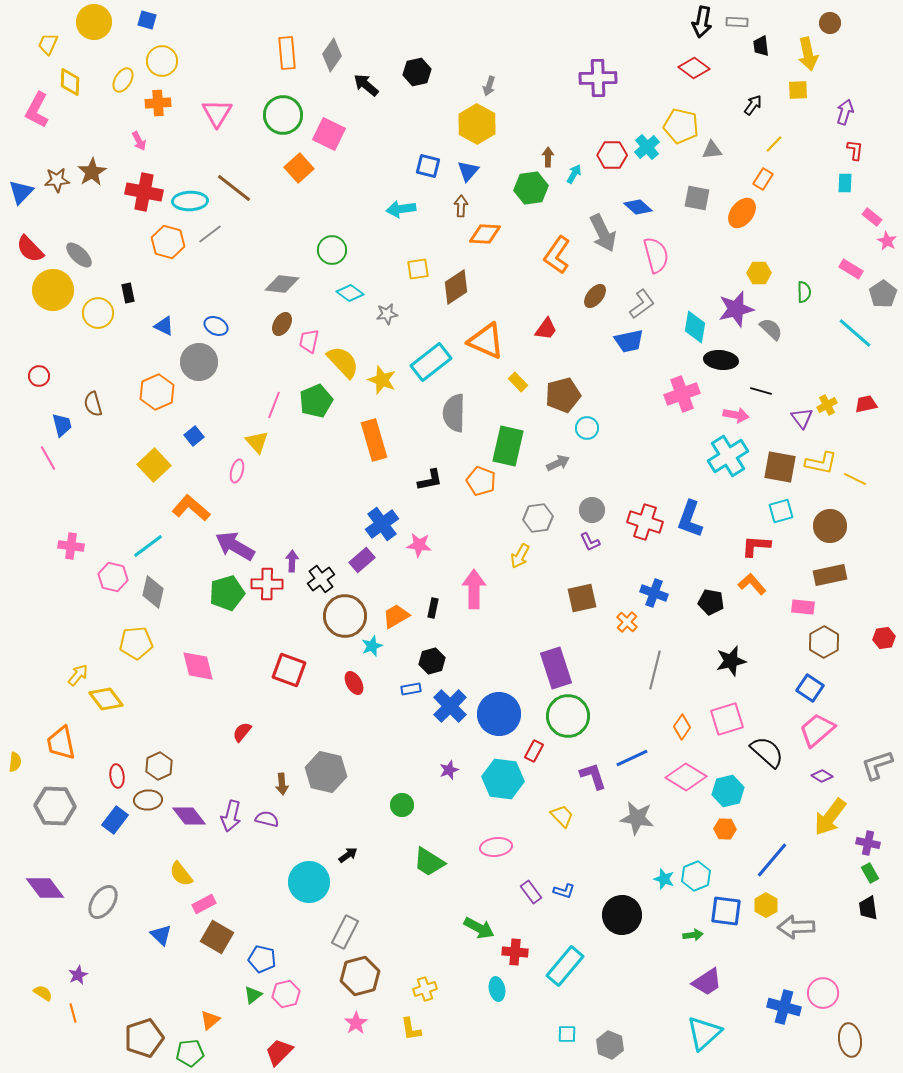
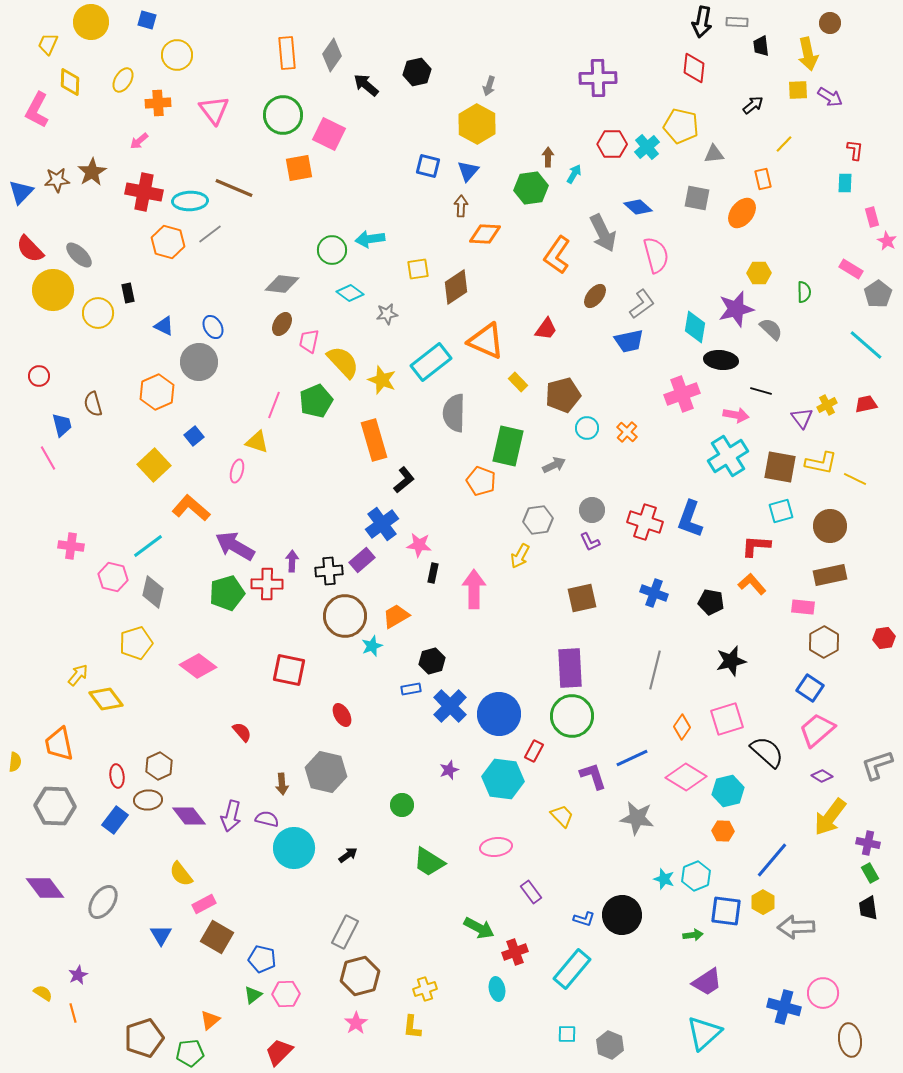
yellow circle at (94, 22): moved 3 px left
yellow circle at (162, 61): moved 15 px right, 6 px up
red diamond at (694, 68): rotated 60 degrees clockwise
black arrow at (753, 105): rotated 15 degrees clockwise
purple arrow at (845, 112): moved 15 px left, 15 px up; rotated 105 degrees clockwise
pink triangle at (217, 113): moved 3 px left, 3 px up; rotated 8 degrees counterclockwise
pink arrow at (139, 141): rotated 78 degrees clockwise
yellow line at (774, 144): moved 10 px right
gray triangle at (712, 150): moved 2 px right, 4 px down
red hexagon at (612, 155): moved 11 px up
orange square at (299, 168): rotated 32 degrees clockwise
orange rectangle at (763, 179): rotated 45 degrees counterclockwise
brown line at (234, 188): rotated 15 degrees counterclockwise
cyan arrow at (401, 209): moved 31 px left, 30 px down
pink rectangle at (872, 217): rotated 36 degrees clockwise
gray pentagon at (883, 294): moved 5 px left
blue ellipse at (216, 326): moved 3 px left, 1 px down; rotated 35 degrees clockwise
cyan line at (855, 333): moved 11 px right, 12 px down
yellow triangle at (257, 442): rotated 30 degrees counterclockwise
gray arrow at (558, 463): moved 4 px left, 2 px down
black L-shape at (430, 480): moved 26 px left; rotated 28 degrees counterclockwise
gray hexagon at (538, 518): moved 2 px down
black cross at (321, 579): moved 8 px right, 8 px up; rotated 32 degrees clockwise
black rectangle at (433, 608): moved 35 px up
orange cross at (627, 622): moved 190 px up
yellow pentagon at (136, 643): rotated 12 degrees counterclockwise
pink diamond at (198, 666): rotated 39 degrees counterclockwise
purple rectangle at (556, 668): moved 14 px right; rotated 15 degrees clockwise
red square at (289, 670): rotated 8 degrees counterclockwise
red ellipse at (354, 683): moved 12 px left, 32 px down
green circle at (568, 716): moved 4 px right
red semicircle at (242, 732): rotated 100 degrees clockwise
orange trapezoid at (61, 743): moved 2 px left, 1 px down
orange hexagon at (725, 829): moved 2 px left, 2 px down
cyan circle at (309, 882): moved 15 px left, 34 px up
blue L-shape at (564, 891): moved 20 px right, 28 px down
yellow hexagon at (766, 905): moved 3 px left, 3 px up
blue triangle at (161, 935): rotated 15 degrees clockwise
red cross at (515, 952): rotated 25 degrees counterclockwise
cyan rectangle at (565, 966): moved 7 px right, 3 px down
pink hexagon at (286, 994): rotated 12 degrees clockwise
yellow L-shape at (411, 1029): moved 1 px right, 2 px up; rotated 15 degrees clockwise
